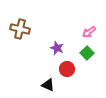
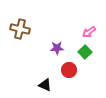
purple star: rotated 24 degrees counterclockwise
green square: moved 2 px left, 1 px up
red circle: moved 2 px right, 1 px down
black triangle: moved 3 px left
